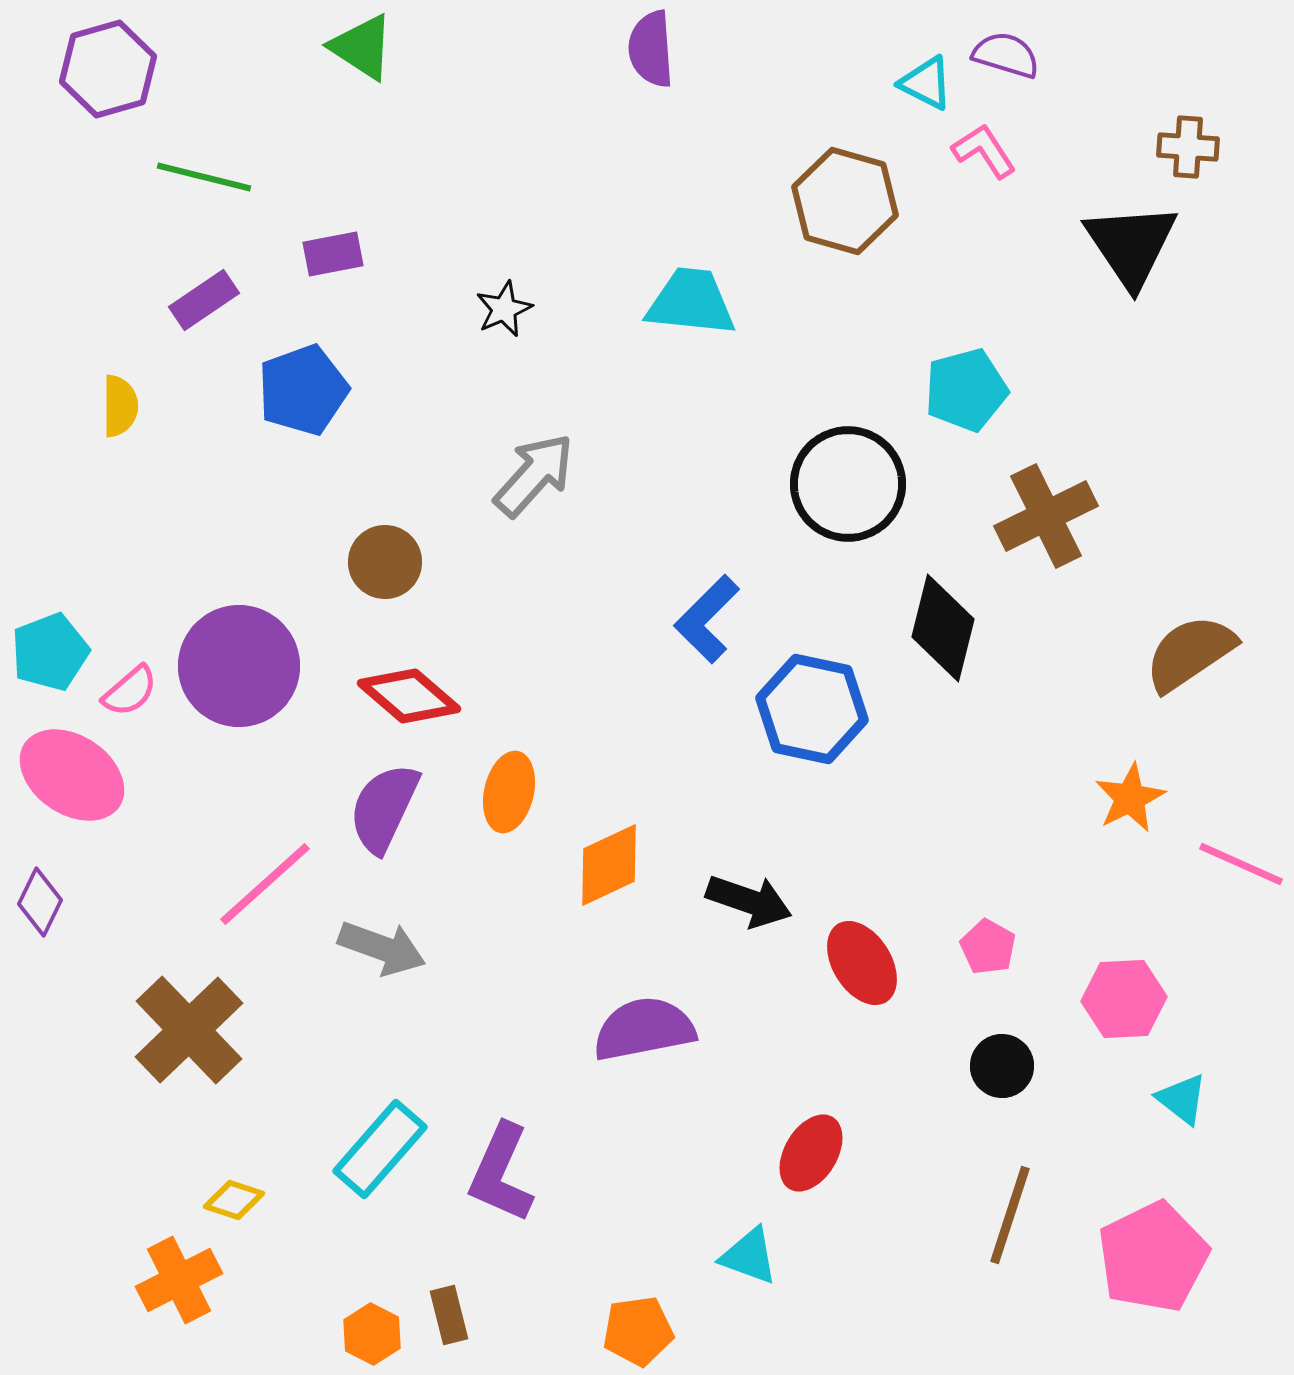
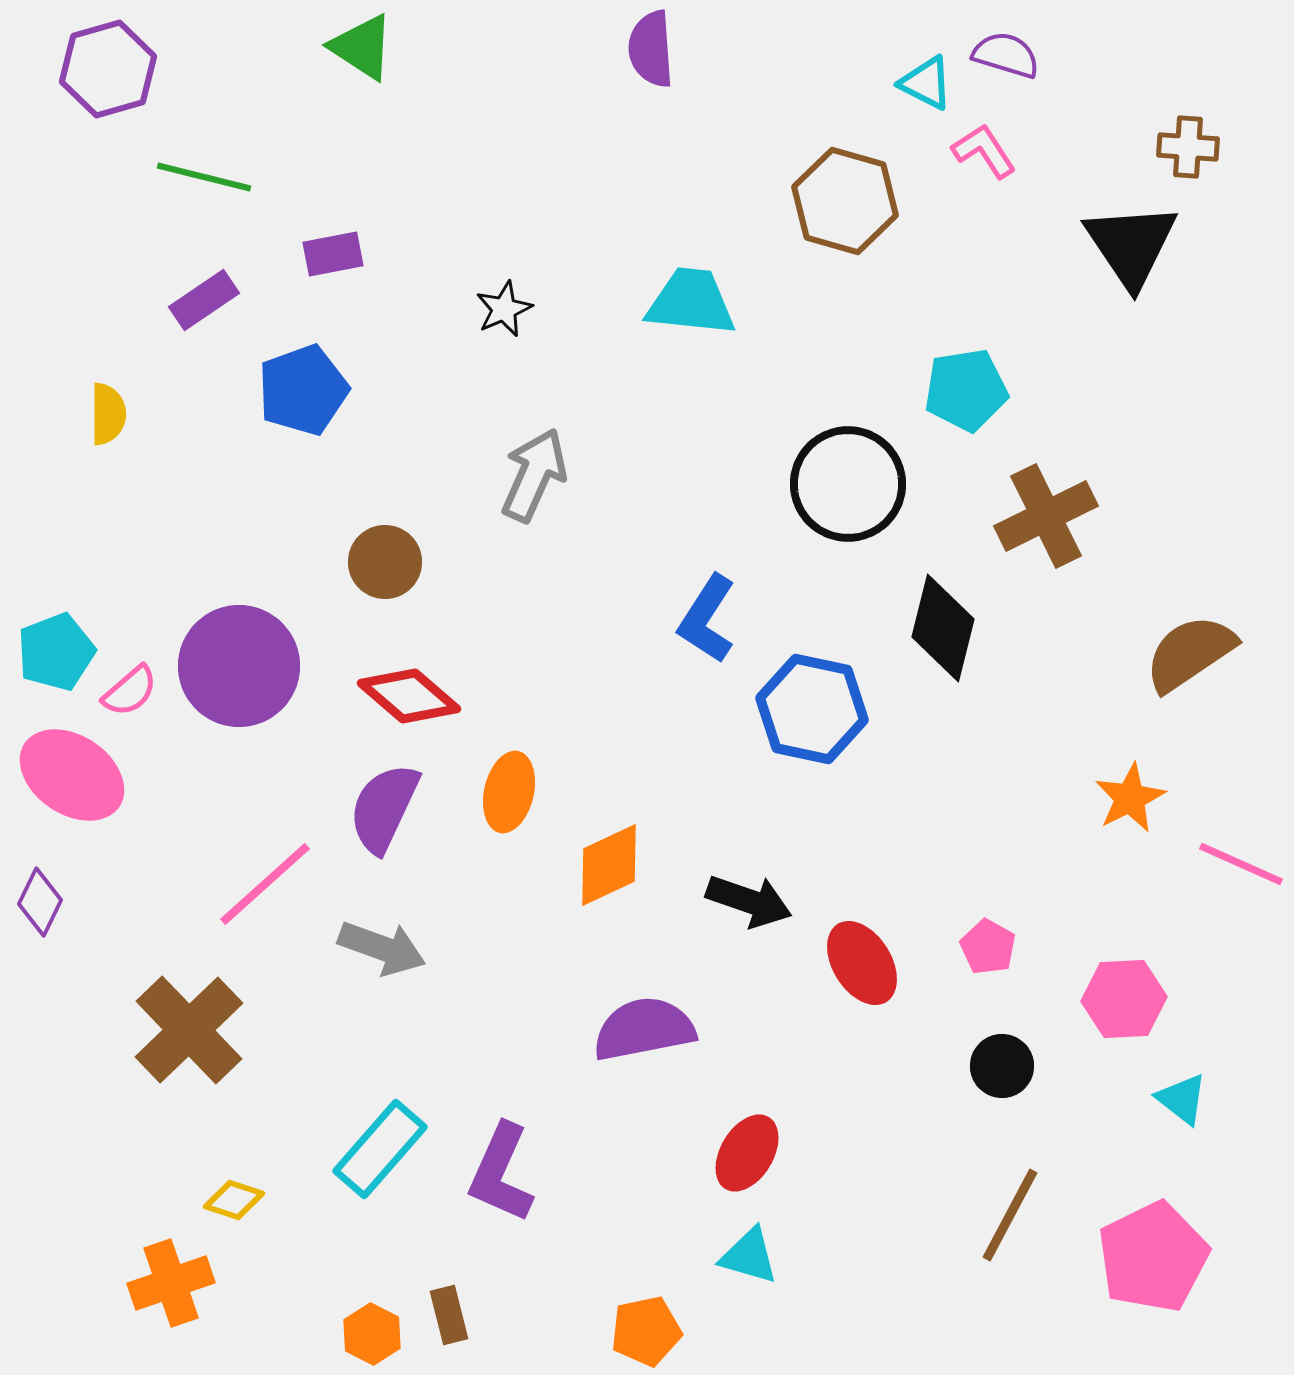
cyan pentagon at (966, 390): rotated 6 degrees clockwise
yellow semicircle at (120, 406): moved 12 px left, 8 px down
gray arrow at (534, 475): rotated 18 degrees counterclockwise
blue L-shape at (707, 619): rotated 12 degrees counterclockwise
cyan pentagon at (50, 652): moved 6 px right
red ellipse at (811, 1153): moved 64 px left
brown line at (1010, 1215): rotated 10 degrees clockwise
cyan triangle at (749, 1256): rotated 4 degrees counterclockwise
orange cross at (179, 1280): moved 8 px left, 3 px down; rotated 8 degrees clockwise
orange pentagon at (638, 1331): moved 8 px right; rotated 4 degrees counterclockwise
